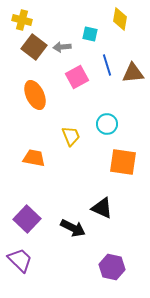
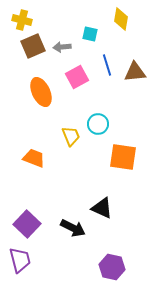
yellow diamond: moved 1 px right
brown square: moved 1 px left, 1 px up; rotated 30 degrees clockwise
brown triangle: moved 2 px right, 1 px up
orange ellipse: moved 6 px right, 3 px up
cyan circle: moved 9 px left
orange trapezoid: rotated 10 degrees clockwise
orange square: moved 5 px up
purple square: moved 5 px down
purple trapezoid: rotated 32 degrees clockwise
